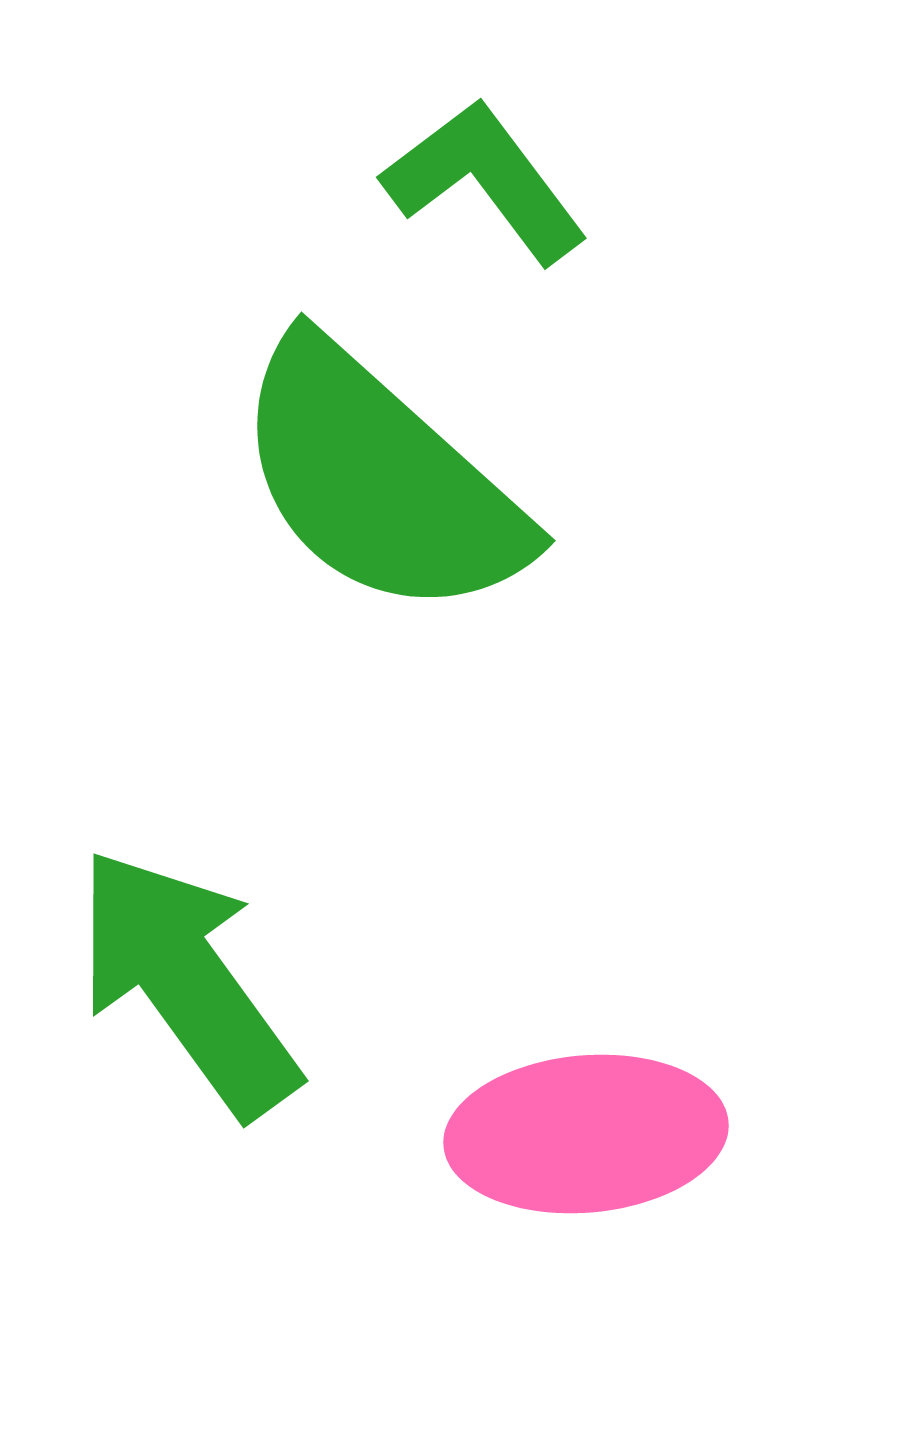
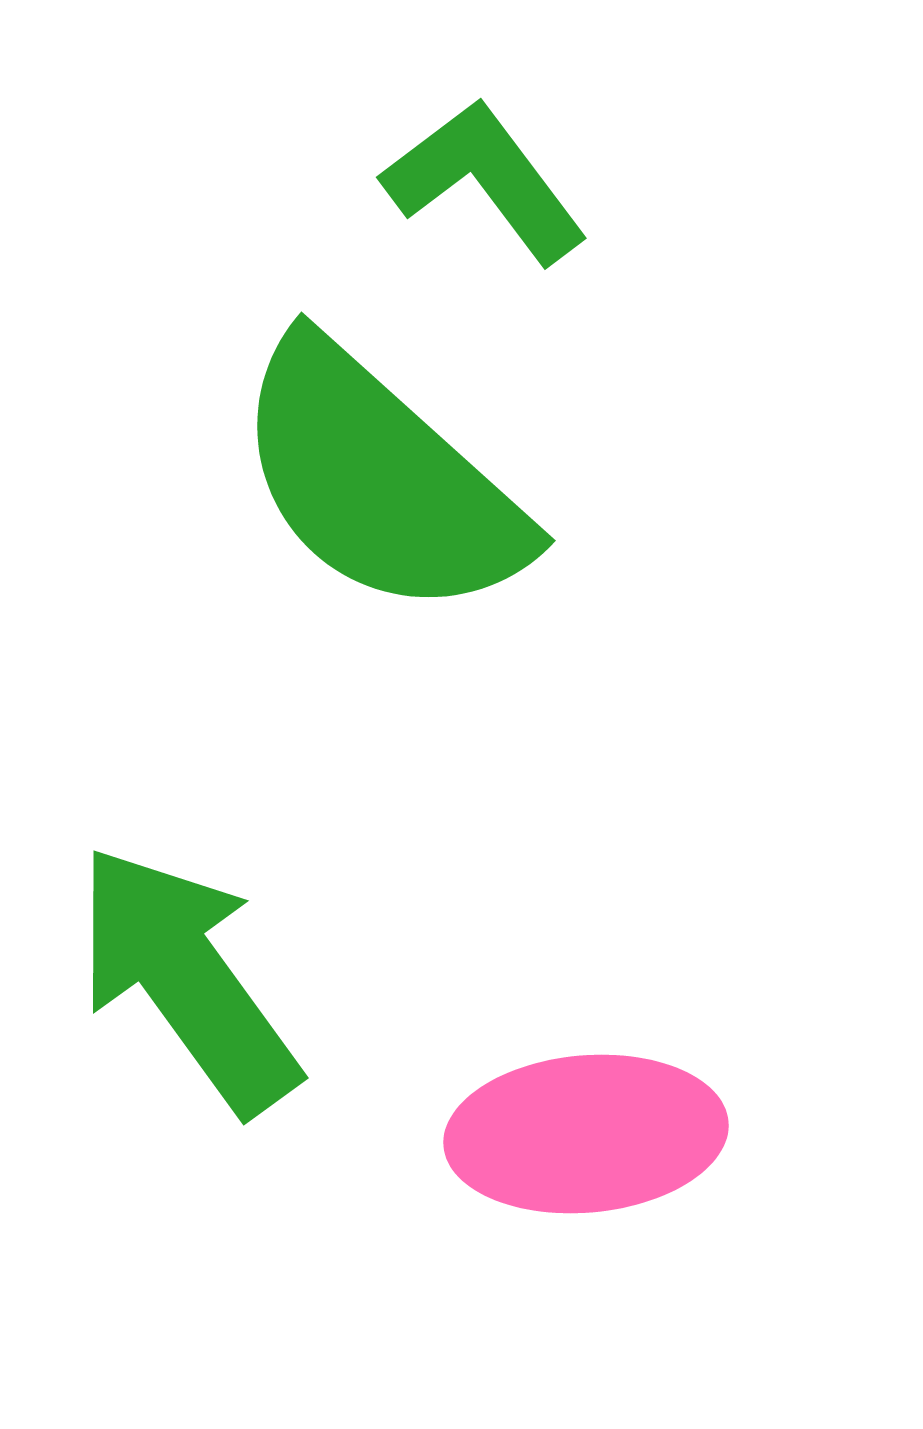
green arrow: moved 3 px up
